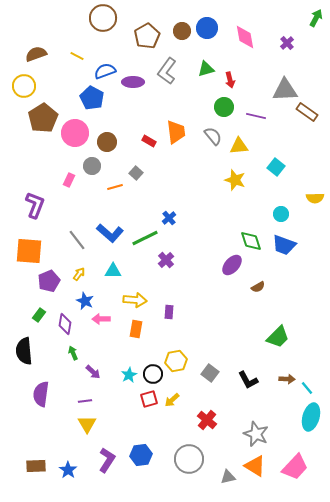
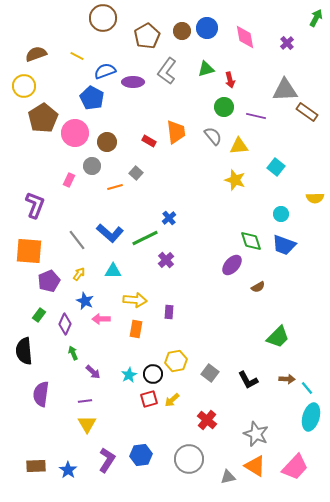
purple diamond at (65, 324): rotated 15 degrees clockwise
